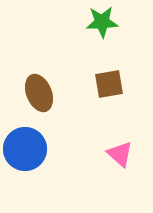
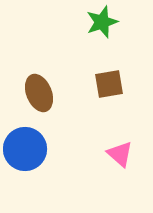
green star: rotated 16 degrees counterclockwise
